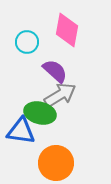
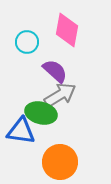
green ellipse: moved 1 px right
orange circle: moved 4 px right, 1 px up
